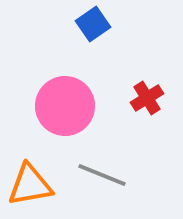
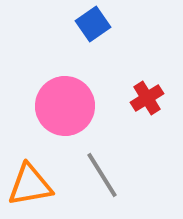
gray line: rotated 36 degrees clockwise
